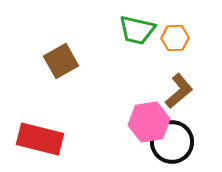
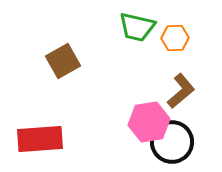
green trapezoid: moved 3 px up
brown square: moved 2 px right
brown L-shape: moved 2 px right
red rectangle: rotated 18 degrees counterclockwise
